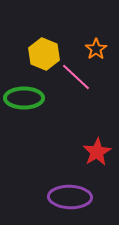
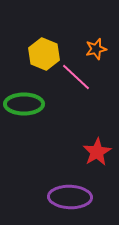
orange star: rotated 20 degrees clockwise
green ellipse: moved 6 px down
